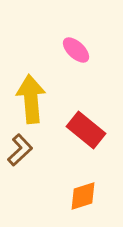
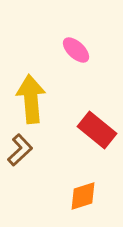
red rectangle: moved 11 px right
